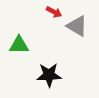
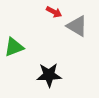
green triangle: moved 5 px left, 2 px down; rotated 20 degrees counterclockwise
